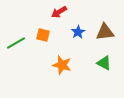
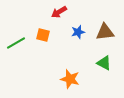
blue star: rotated 16 degrees clockwise
orange star: moved 8 px right, 14 px down
